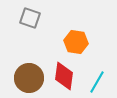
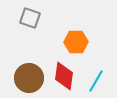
orange hexagon: rotated 10 degrees counterclockwise
cyan line: moved 1 px left, 1 px up
